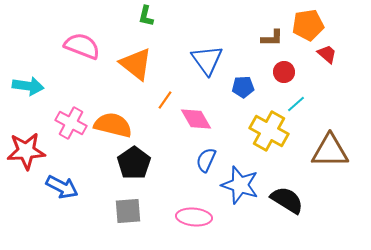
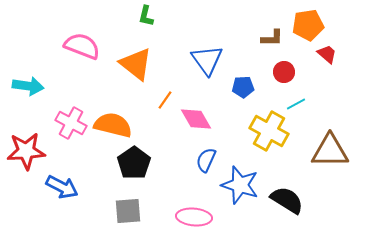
cyan line: rotated 12 degrees clockwise
